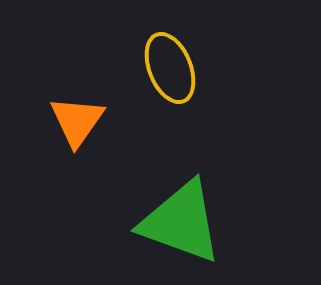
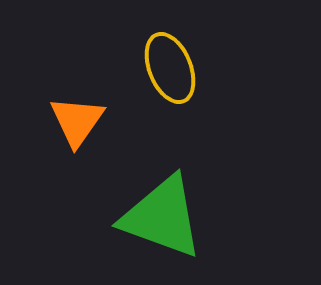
green triangle: moved 19 px left, 5 px up
